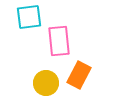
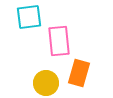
orange rectangle: moved 2 px up; rotated 12 degrees counterclockwise
